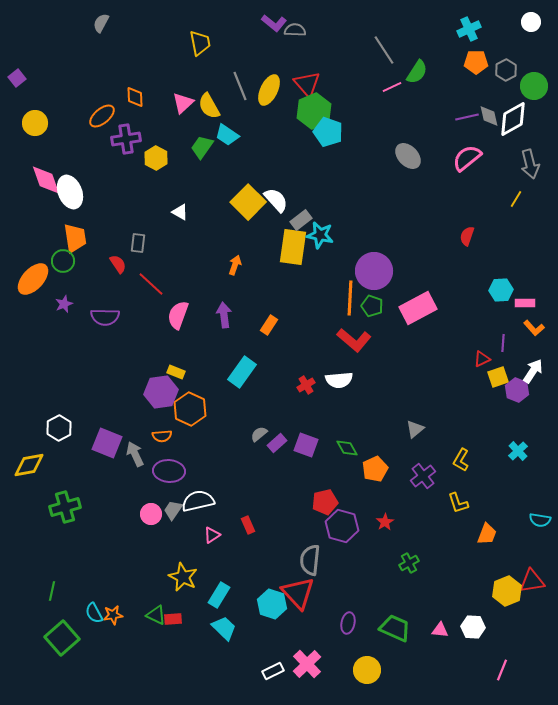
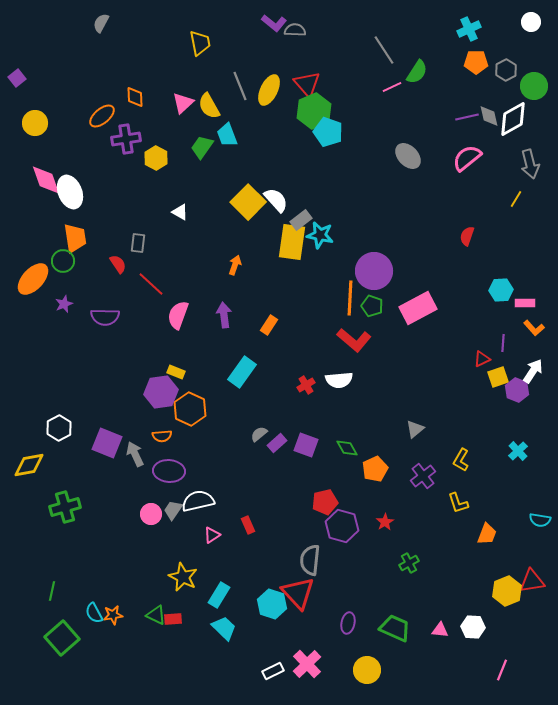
cyan trapezoid at (227, 135): rotated 35 degrees clockwise
yellow rectangle at (293, 247): moved 1 px left, 5 px up
